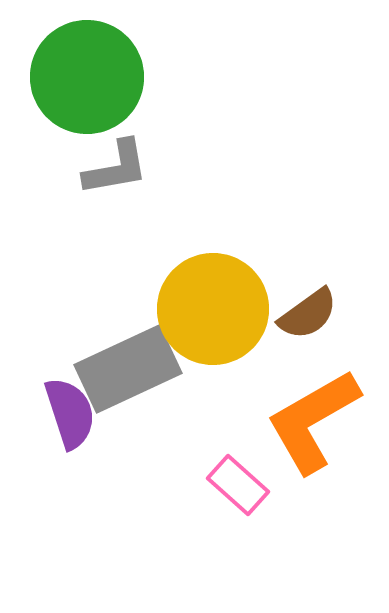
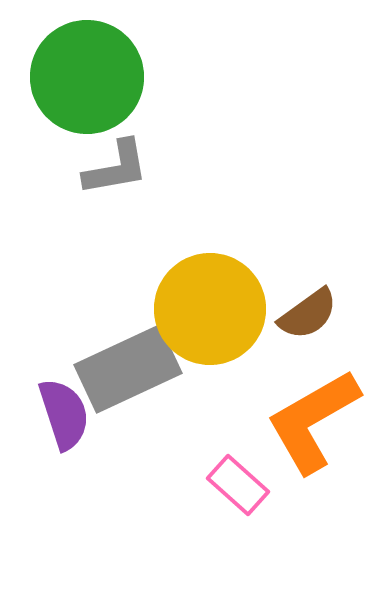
yellow circle: moved 3 px left
purple semicircle: moved 6 px left, 1 px down
